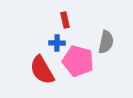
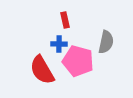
blue cross: moved 2 px right, 1 px down
